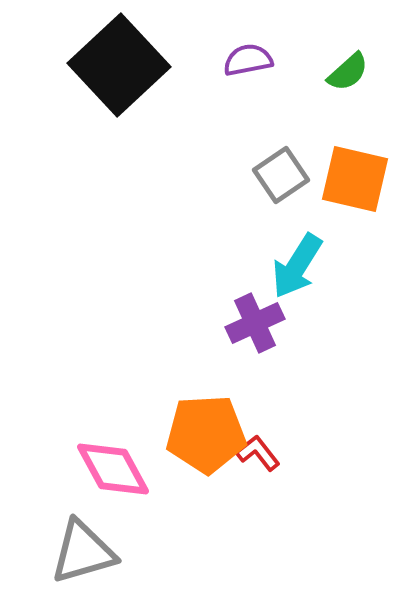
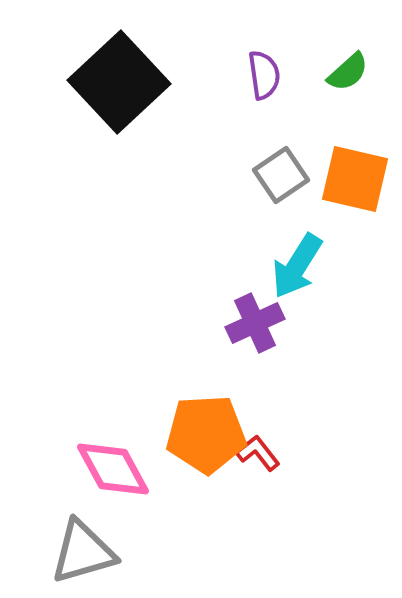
purple semicircle: moved 16 px right, 15 px down; rotated 93 degrees clockwise
black square: moved 17 px down
